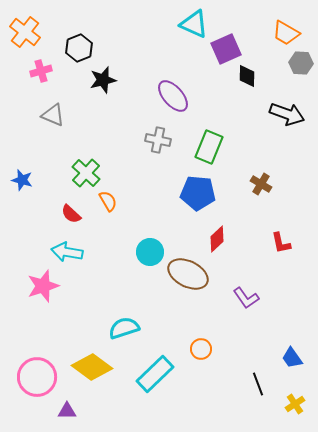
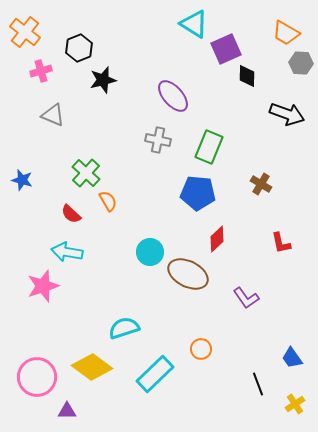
cyan triangle: rotated 8 degrees clockwise
